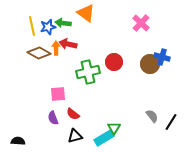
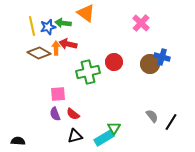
purple semicircle: moved 2 px right, 4 px up
